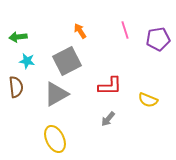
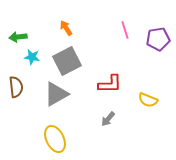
orange arrow: moved 14 px left, 3 px up
cyan star: moved 5 px right, 4 px up
red L-shape: moved 2 px up
